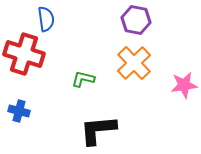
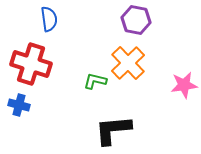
blue semicircle: moved 3 px right
red cross: moved 7 px right, 10 px down
orange cross: moved 6 px left
green L-shape: moved 12 px right, 2 px down
blue cross: moved 6 px up
black L-shape: moved 15 px right
